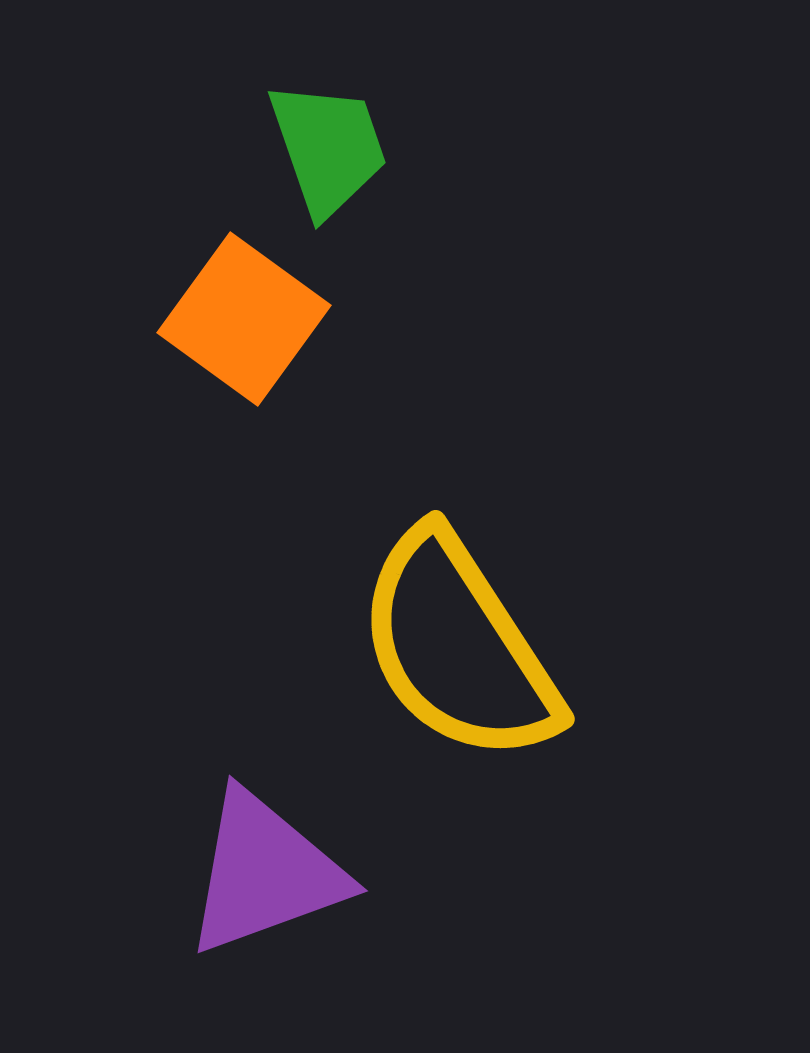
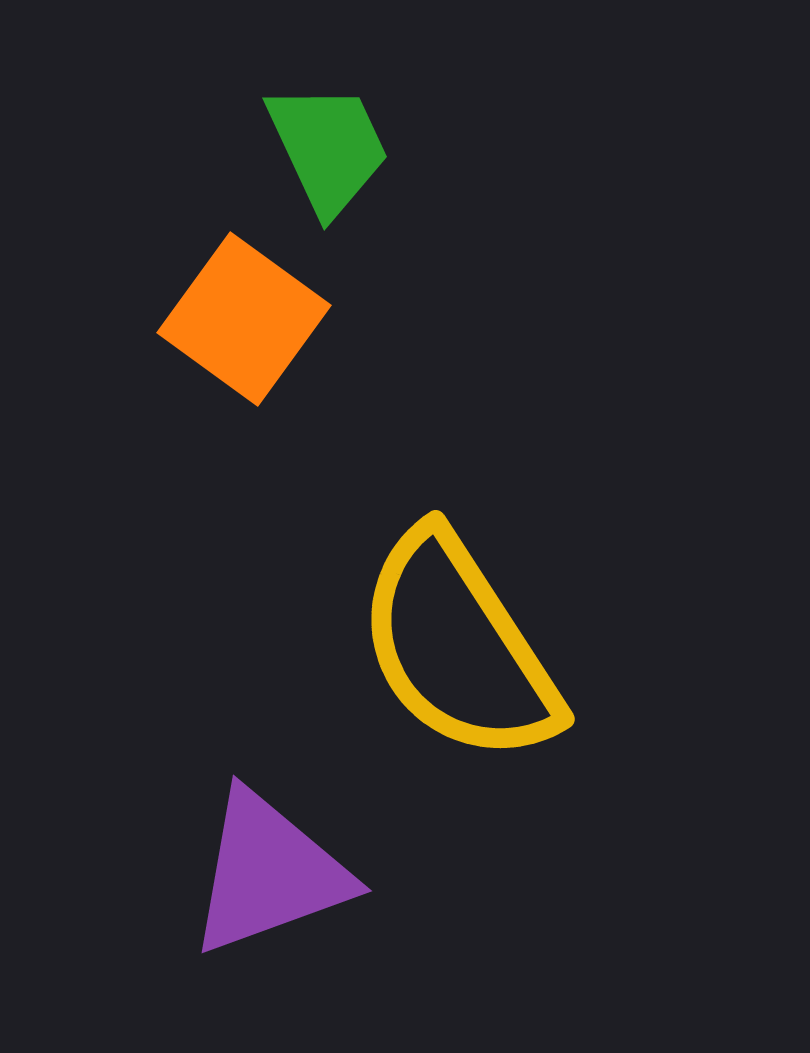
green trapezoid: rotated 6 degrees counterclockwise
purple triangle: moved 4 px right
